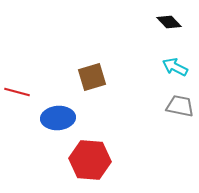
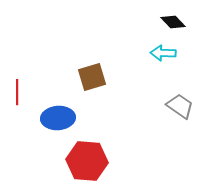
black diamond: moved 4 px right
cyan arrow: moved 12 px left, 14 px up; rotated 25 degrees counterclockwise
red line: rotated 75 degrees clockwise
gray trapezoid: rotated 24 degrees clockwise
red hexagon: moved 3 px left, 1 px down
